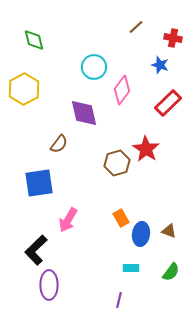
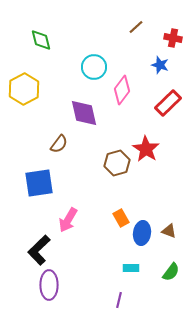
green diamond: moved 7 px right
blue ellipse: moved 1 px right, 1 px up
black L-shape: moved 3 px right
